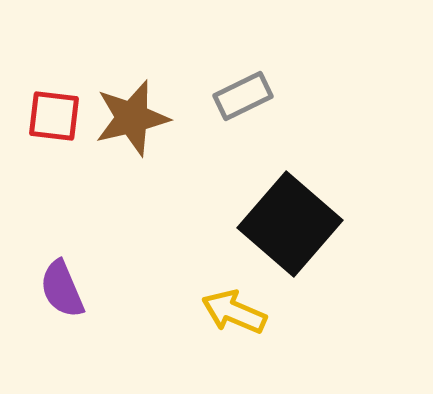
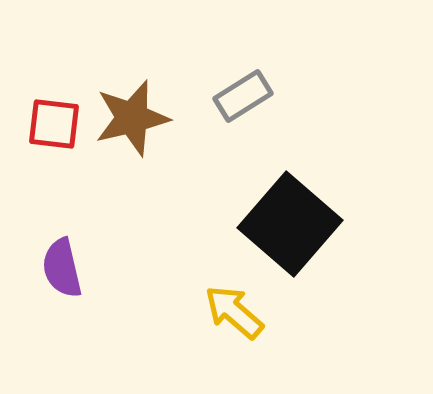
gray rectangle: rotated 6 degrees counterclockwise
red square: moved 8 px down
purple semicircle: moved 21 px up; rotated 10 degrees clockwise
yellow arrow: rotated 18 degrees clockwise
